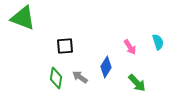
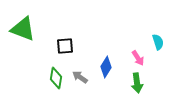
green triangle: moved 11 px down
pink arrow: moved 8 px right, 11 px down
green arrow: rotated 36 degrees clockwise
